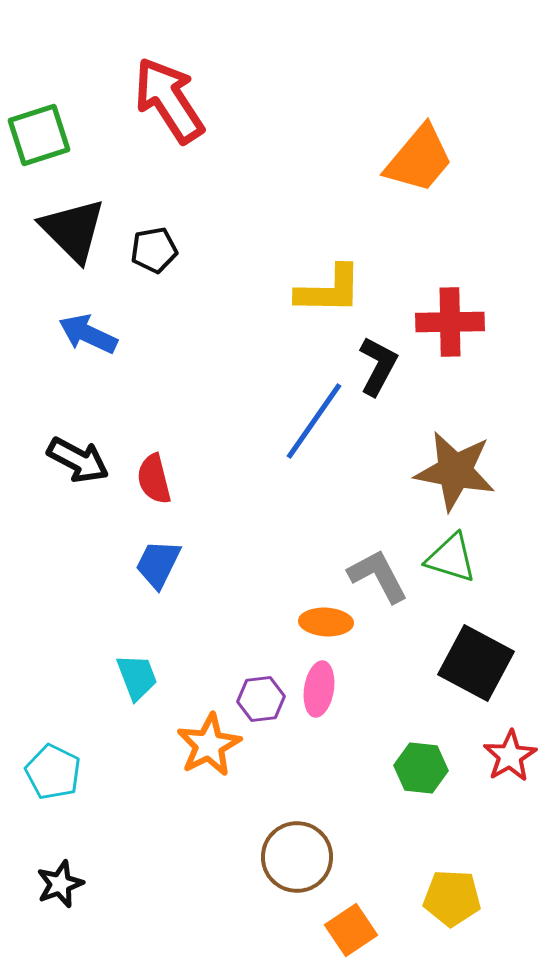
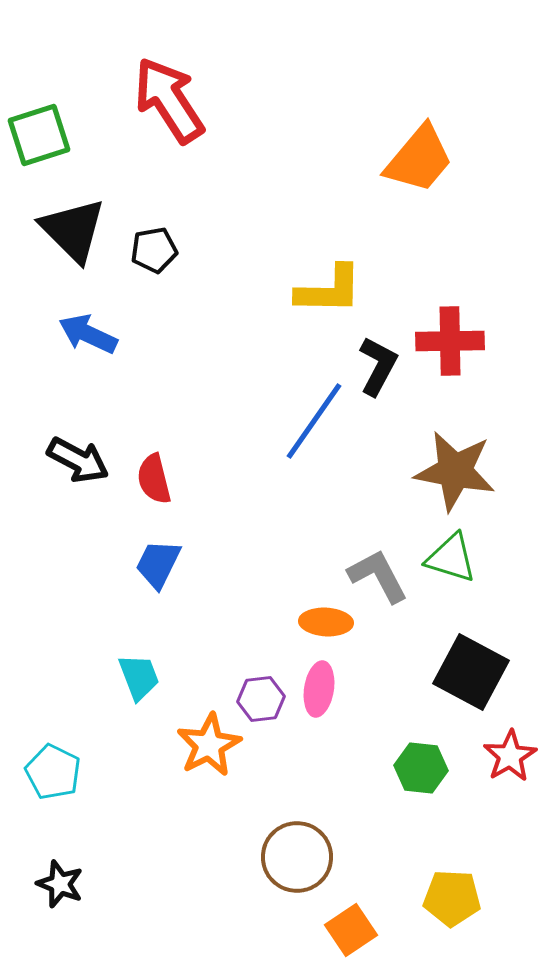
red cross: moved 19 px down
black square: moved 5 px left, 9 px down
cyan trapezoid: moved 2 px right
black star: rotated 30 degrees counterclockwise
